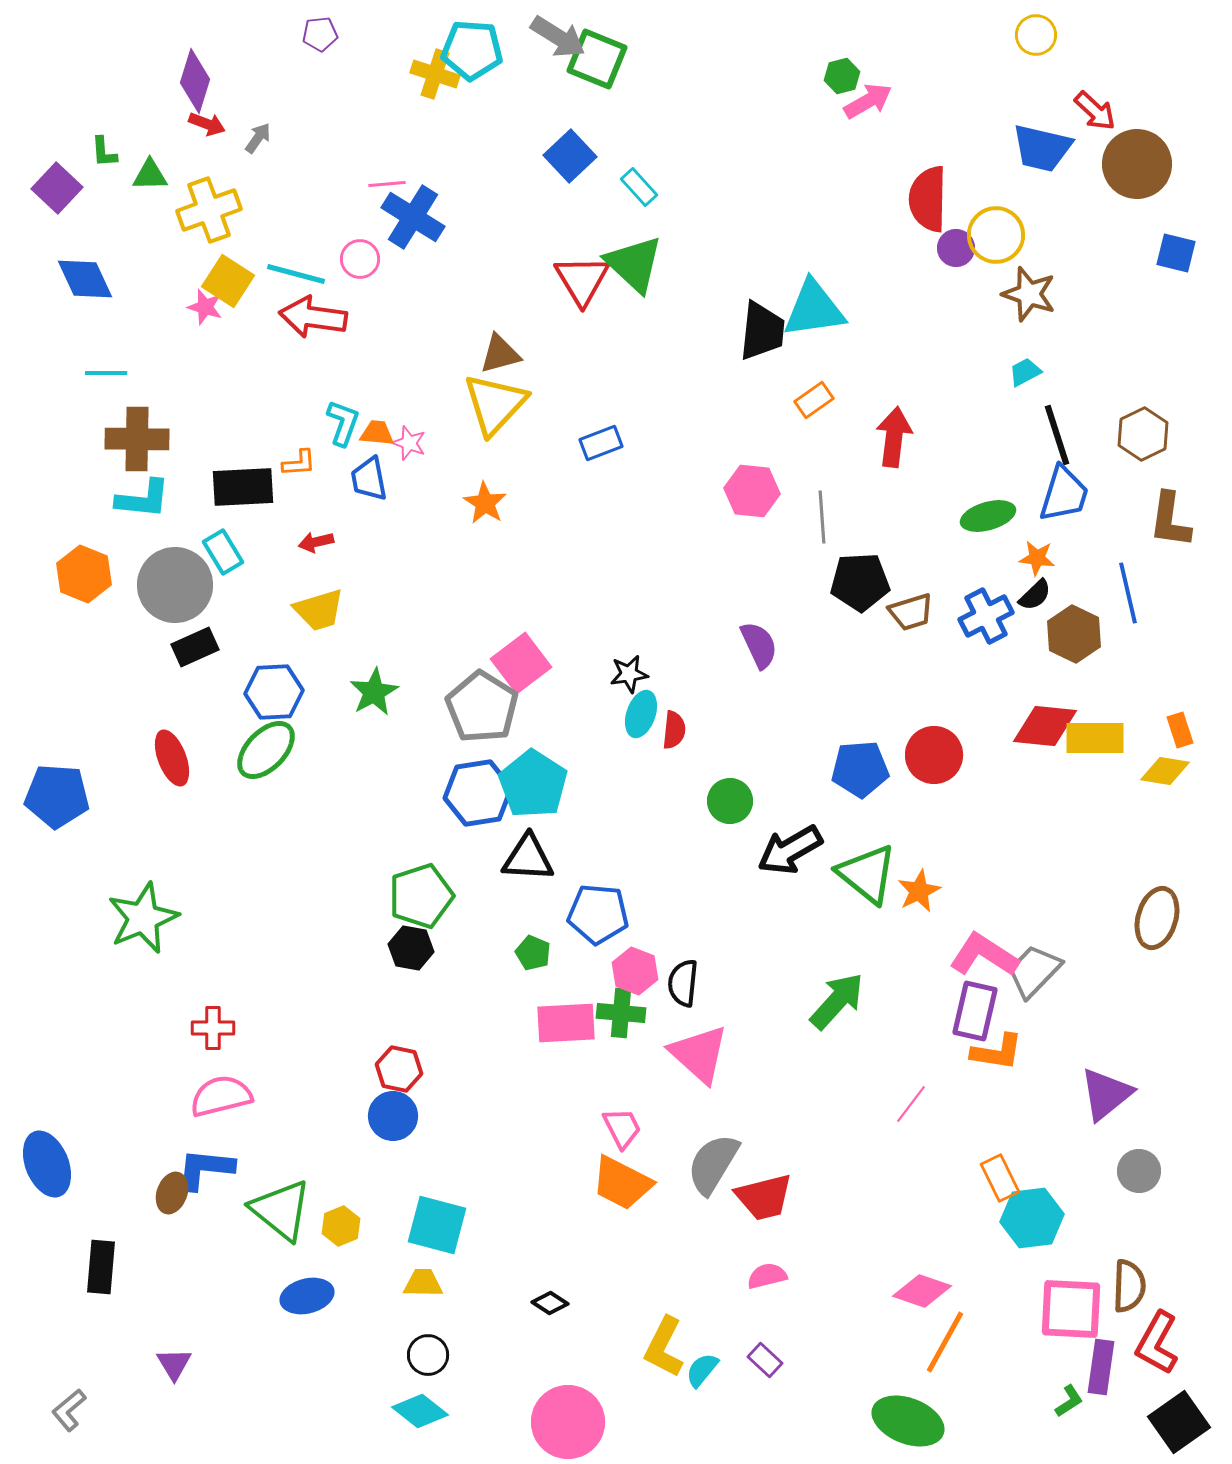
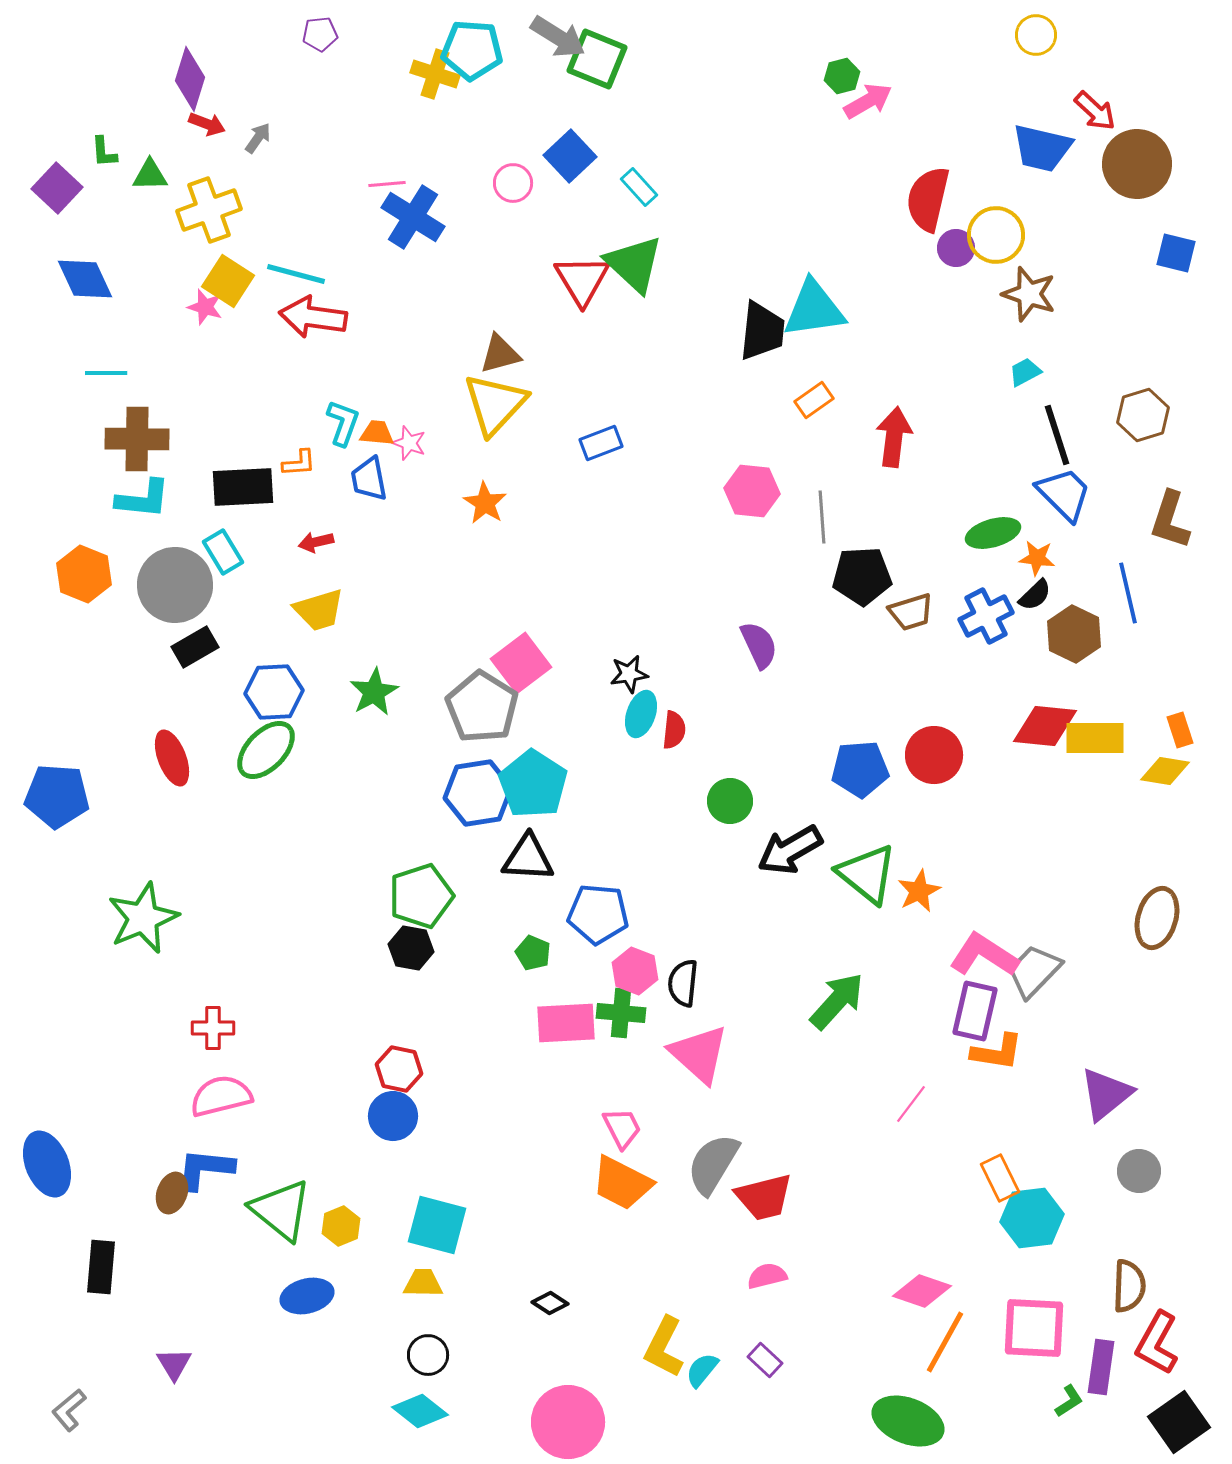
purple diamond at (195, 81): moved 5 px left, 2 px up
red semicircle at (928, 199): rotated 12 degrees clockwise
pink circle at (360, 259): moved 153 px right, 76 px up
brown hexagon at (1143, 434): moved 19 px up; rotated 9 degrees clockwise
blue trapezoid at (1064, 494): rotated 62 degrees counterclockwise
green ellipse at (988, 516): moved 5 px right, 17 px down
brown L-shape at (1170, 520): rotated 10 degrees clockwise
black pentagon at (860, 582): moved 2 px right, 6 px up
black rectangle at (195, 647): rotated 6 degrees counterclockwise
pink square at (1071, 1309): moved 37 px left, 19 px down
